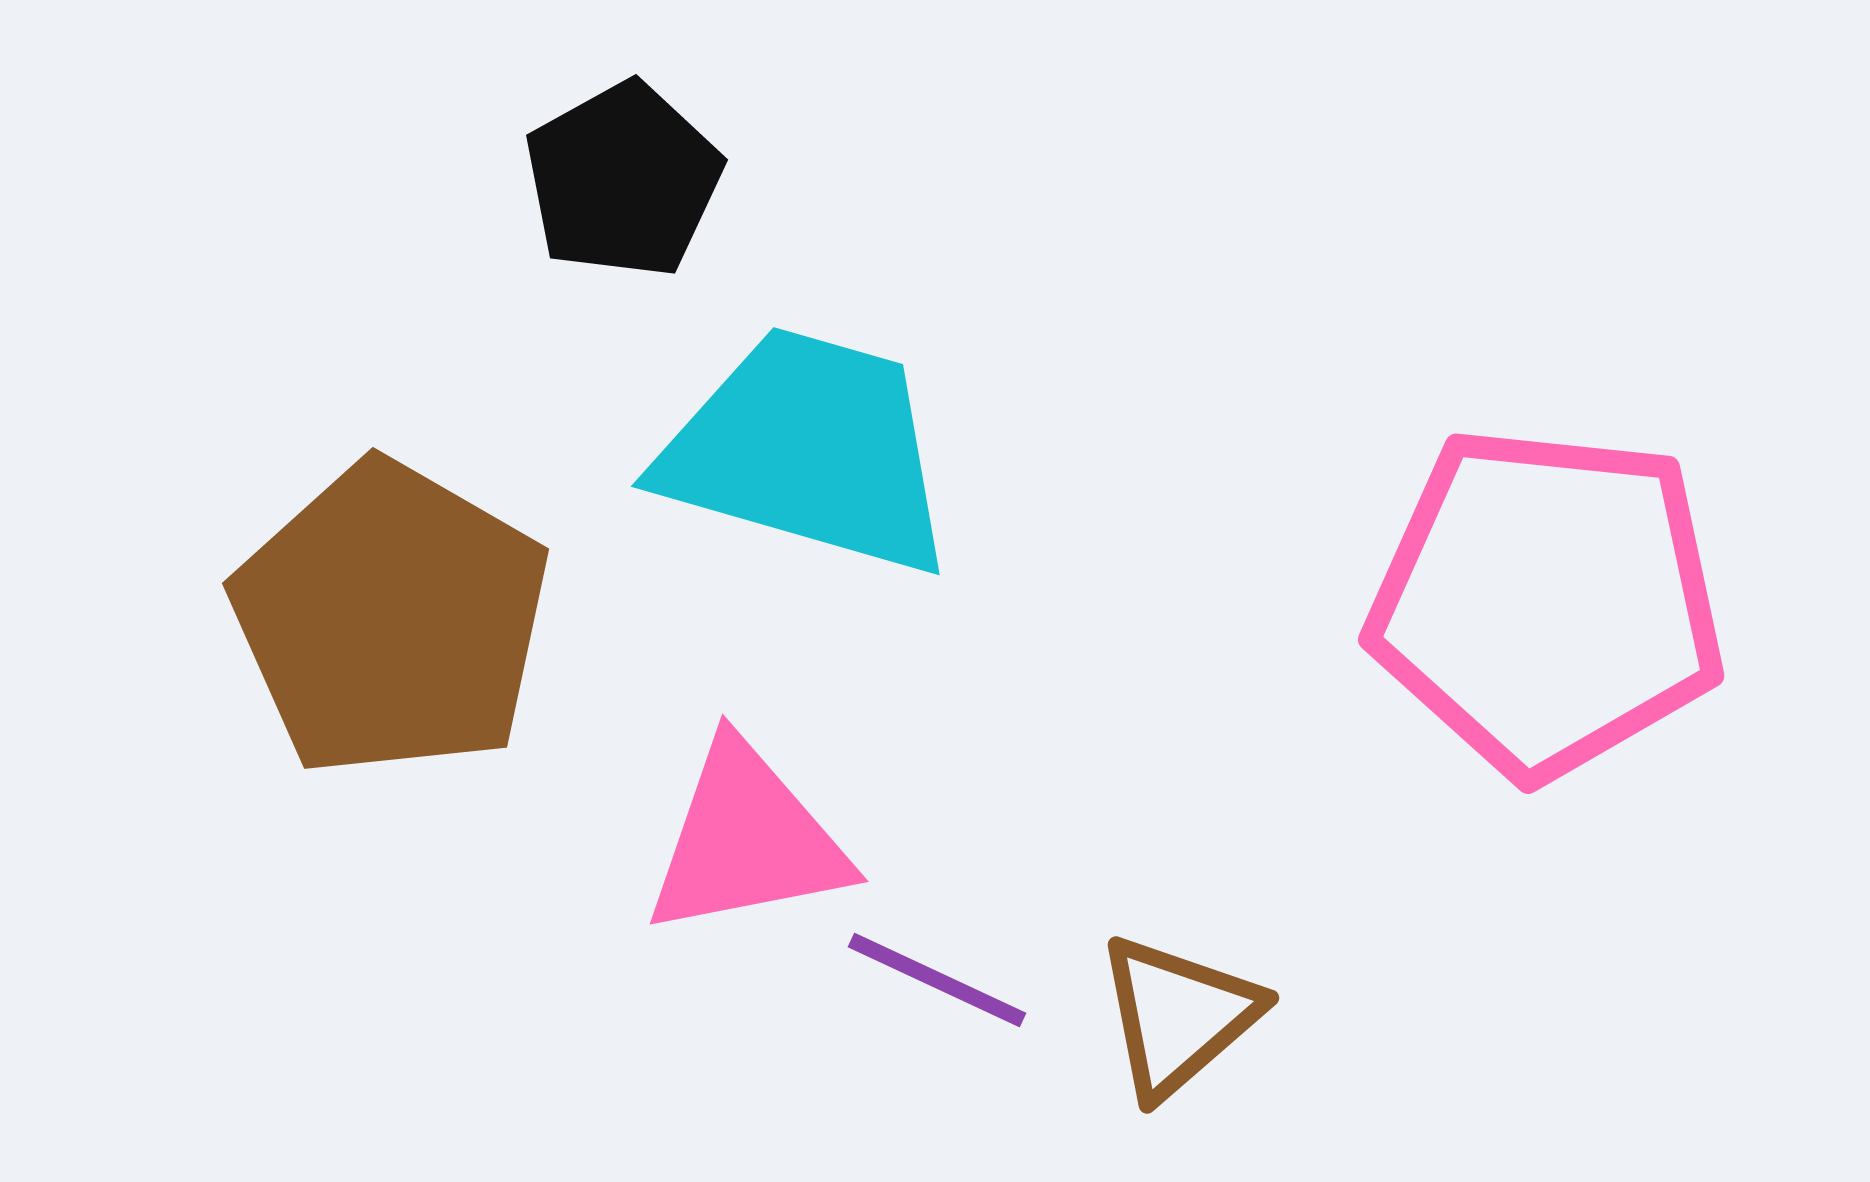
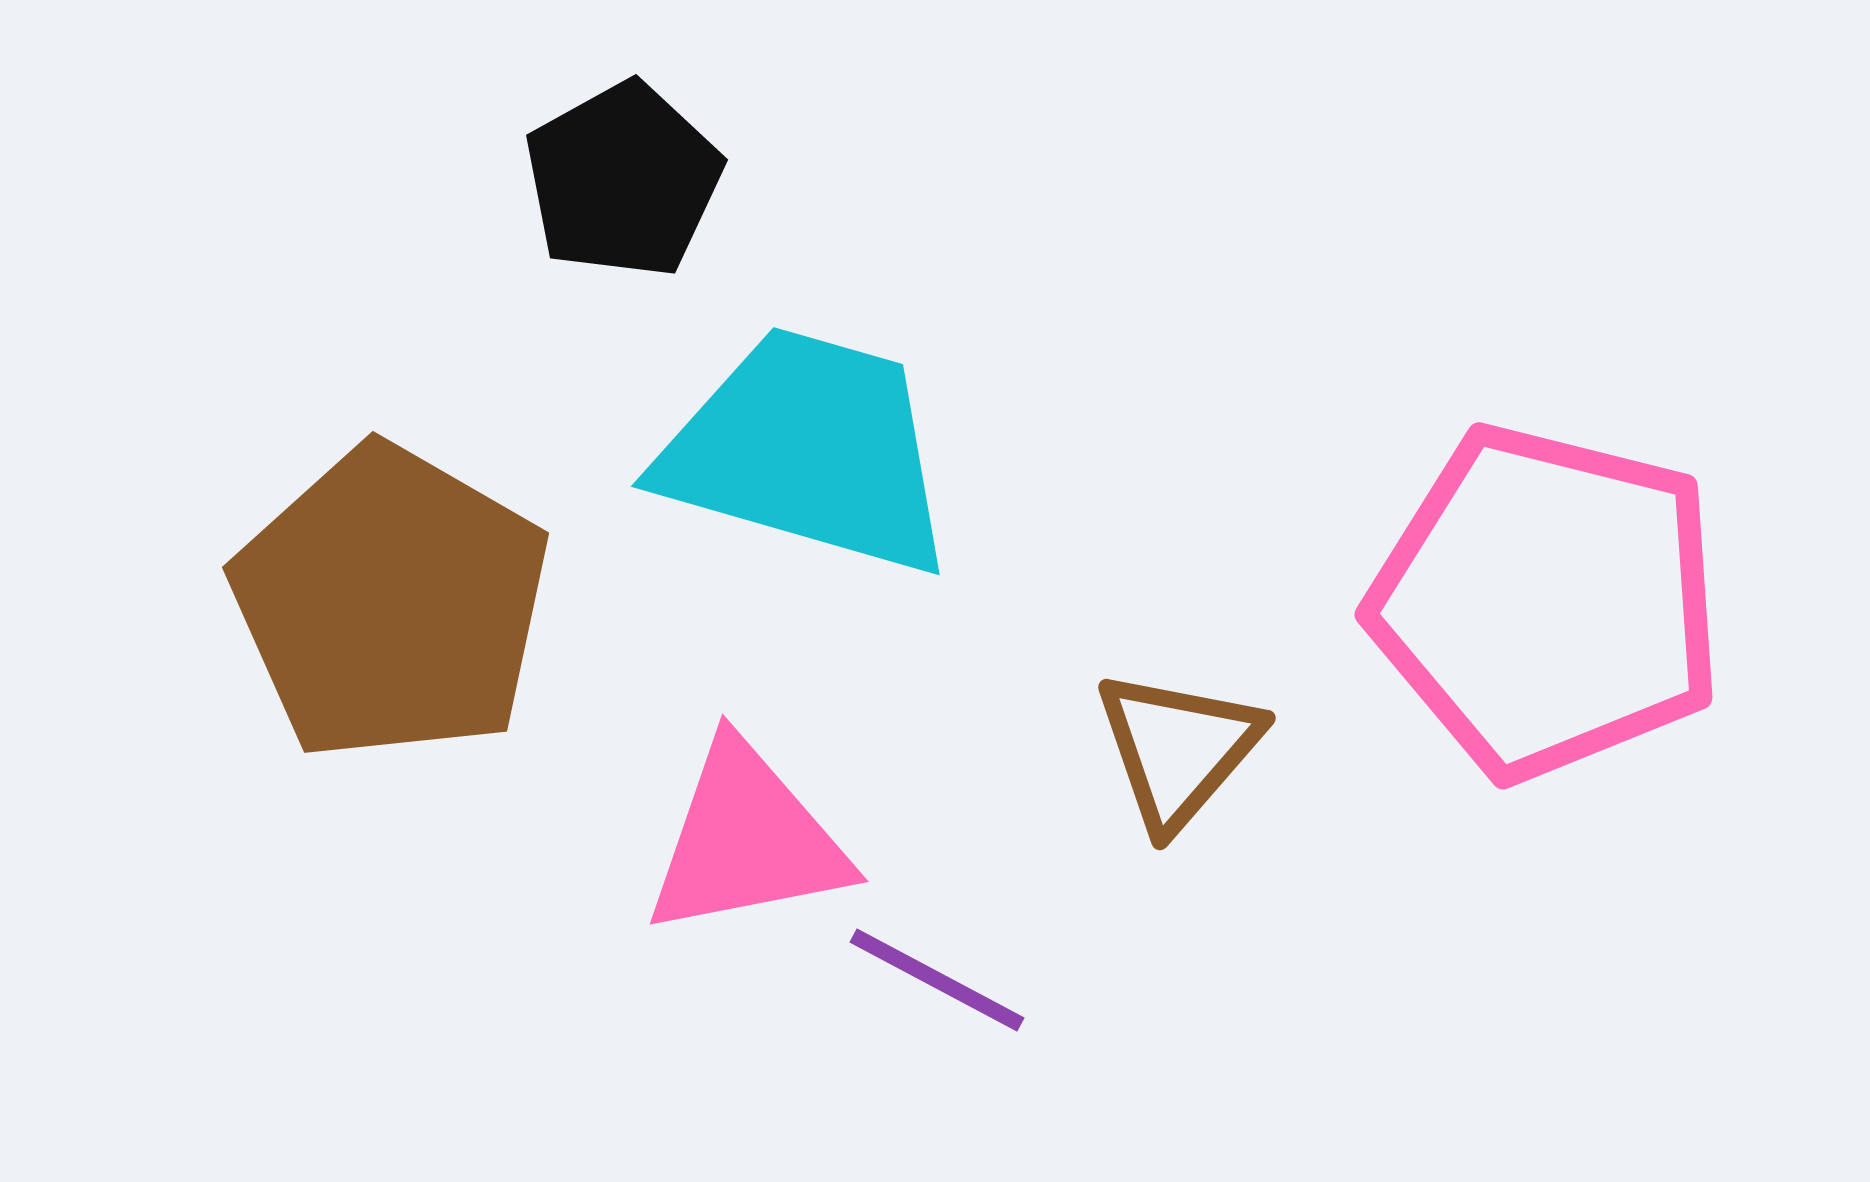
pink pentagon: rotated 8 degrees clockwise
brown pentagon: moved 16 px up
purple line: rotated 3 degrees clockwise
brown triangle: moved 267 px up; rotated 8 degrees counterclockwise
